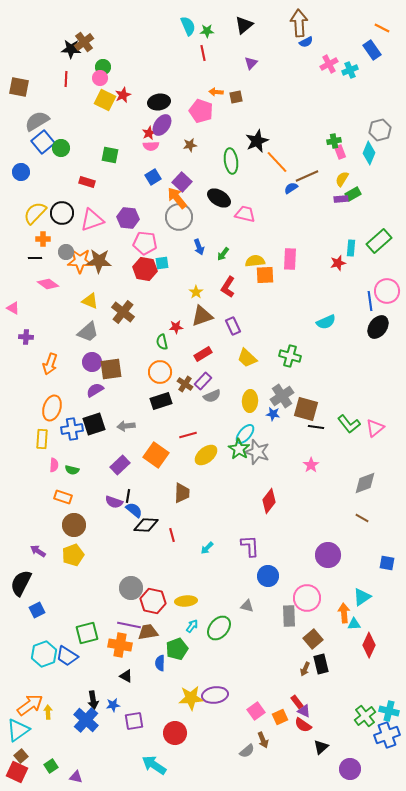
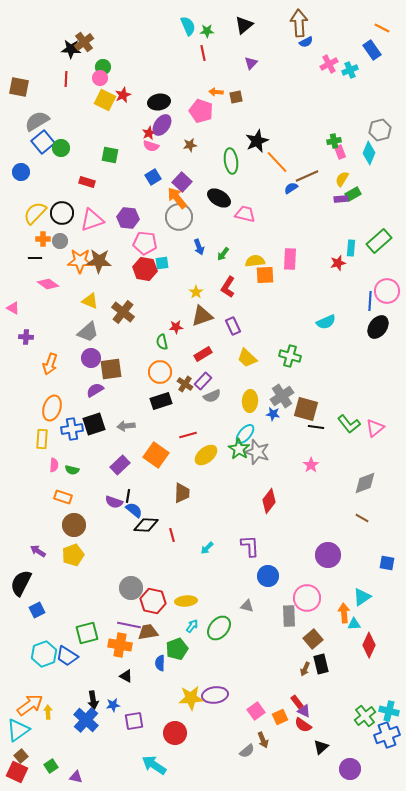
pink semicircle at (151, 146): rotated 21 degrees clockwise
gray circle at (66, 252): moved 6 px left, 11 px up
blue line at (370, 301): rotated 12 degrees clockwise
purple circle at (92, 362): moved 1 px left, 4 px up
